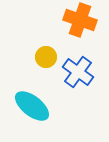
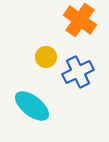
orange cross: rotated 16 degrees clockwise
blue cross: rotated 28 degrees clockwise
